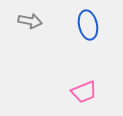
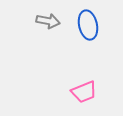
gray arrow: moved 18 px right
